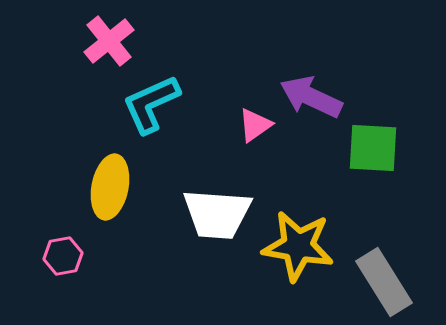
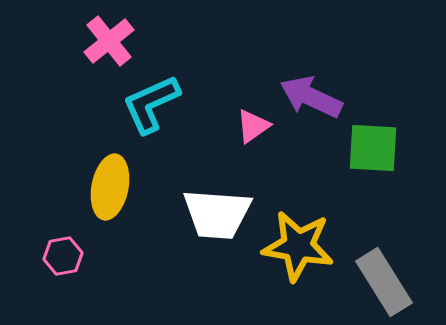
pink triangle: moved 2 px left, 1 px down
